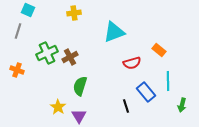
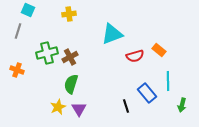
yellow cross: moved 5 px left, 1 px down
cyan triangle: moved 2 px left, 2 px down
green cross: rotated 10 degrees clockwise
red semicircle: moved 3 px right, 7 px up
green semicircle: moved 9 px left, 2 px up
blue rectangle: moved 1 px right, 1 px down
yellow star: rotated 14 degrees clockwise
purple triangle: moved 7 px up
